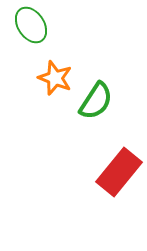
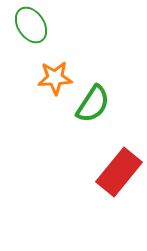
orange star: rotated 24 degrees counterclockwise
green semicircle: moved 3 px left, 3 px down
